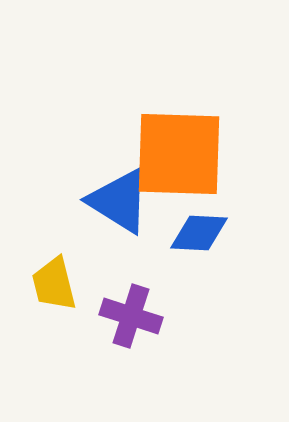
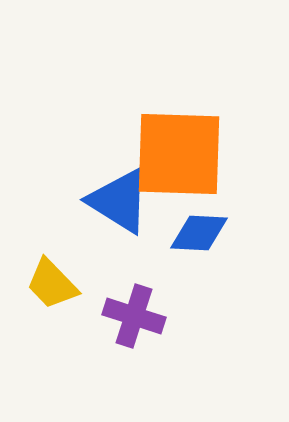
yellow trapezoid: moved 2 px left; rotated 30 degrees counterclockwise
purple cross: moved 3 px right
